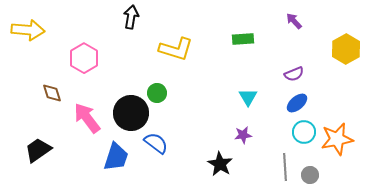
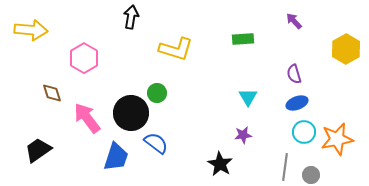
yellow arrow: moved 3 px right
purple semicircle: rotated 96 degrees clockwise
blue ellipse: rotated 20 degrees clockwise
gray line: rotated 12 degrees clockwise
gray circle: moved 1 px right
